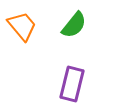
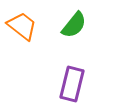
orange trapezoid: rotated 12 degrees counterclockwise
